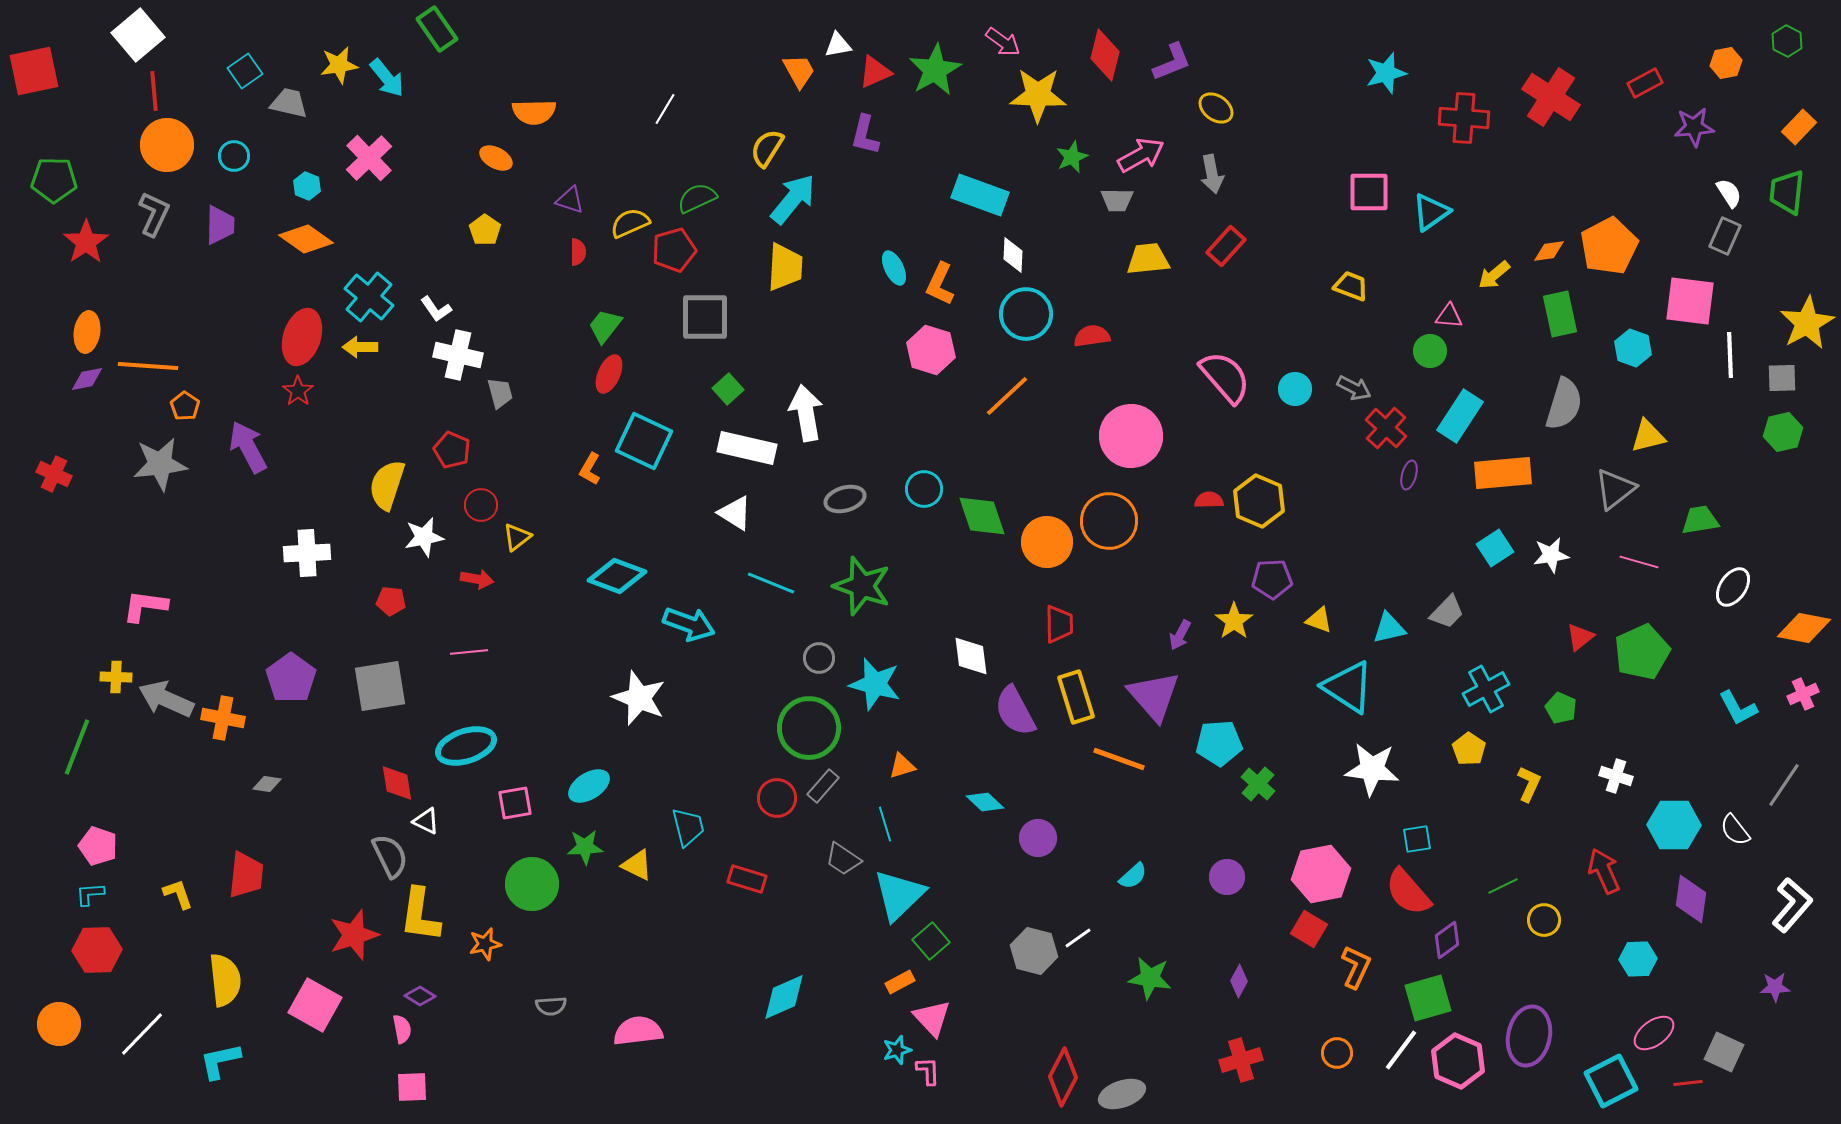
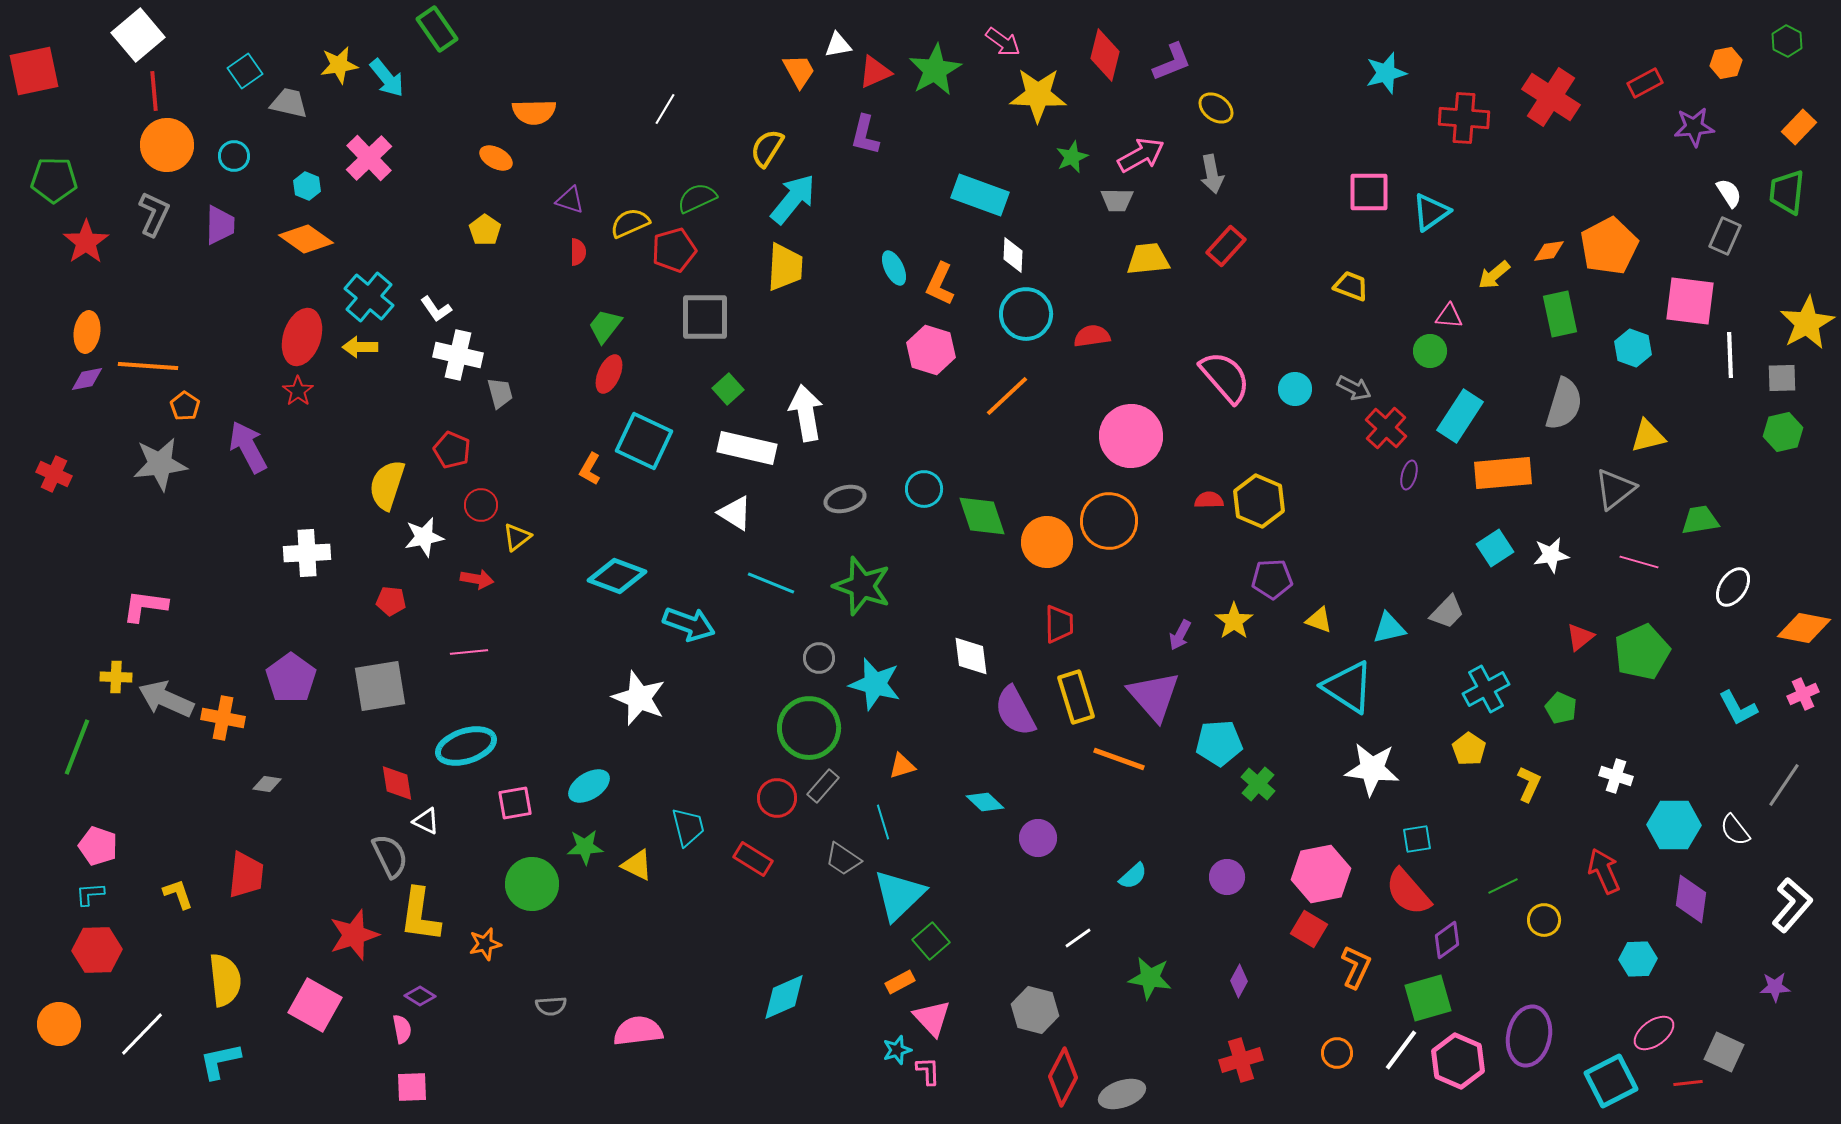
cyan line at (885, 824): moved 2 px left, 2 px up
red rectangle at (747, 879): moved 6 px right, 20 px up; rotated 15 degrees clockwise
gray hexagon at (1034, 951): moved 1 px right, 59 px down
